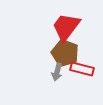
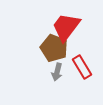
brown pentagon: moved 11 px left, 5 px up
red rectangle: moved 2 px up; rotated 45 degrees clockwise
